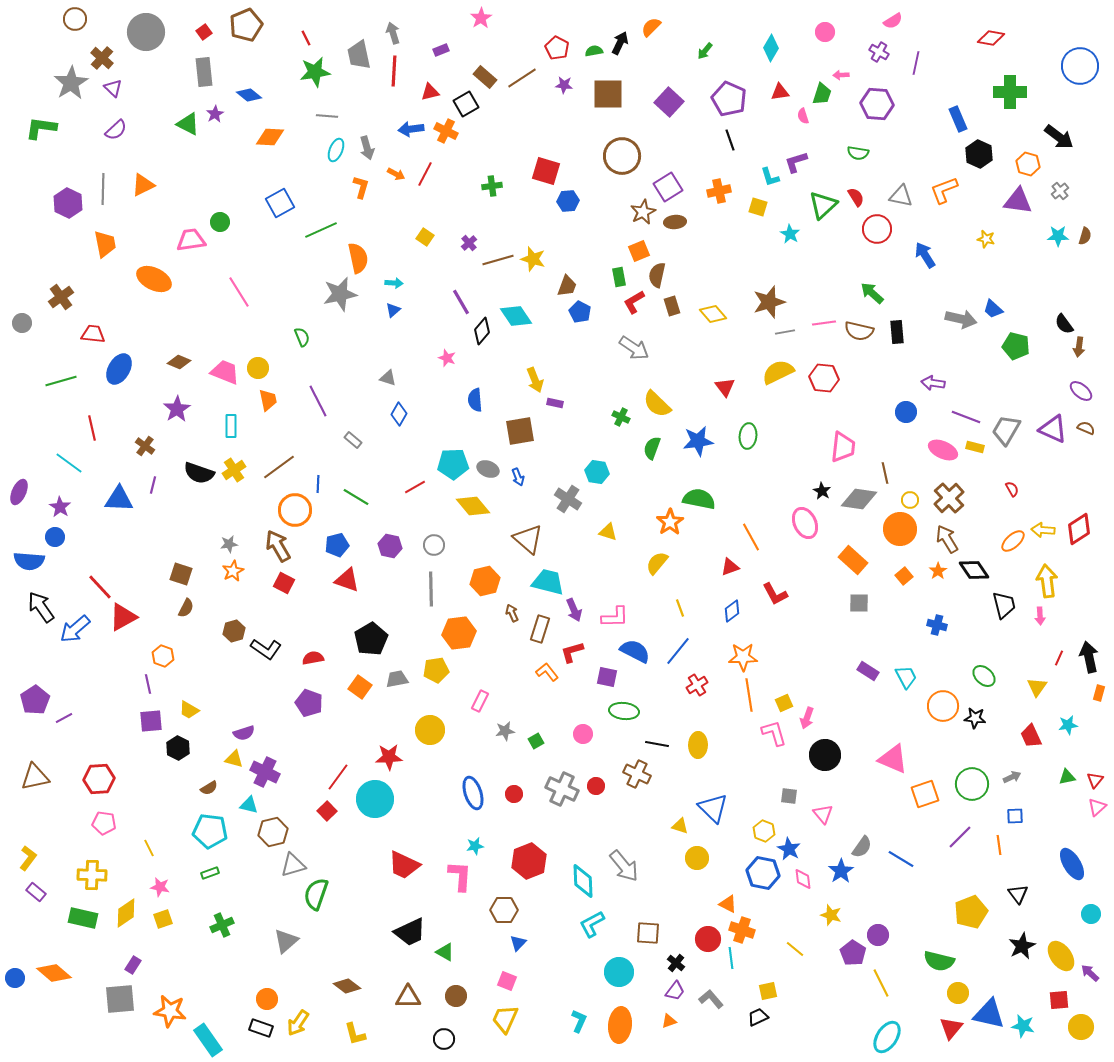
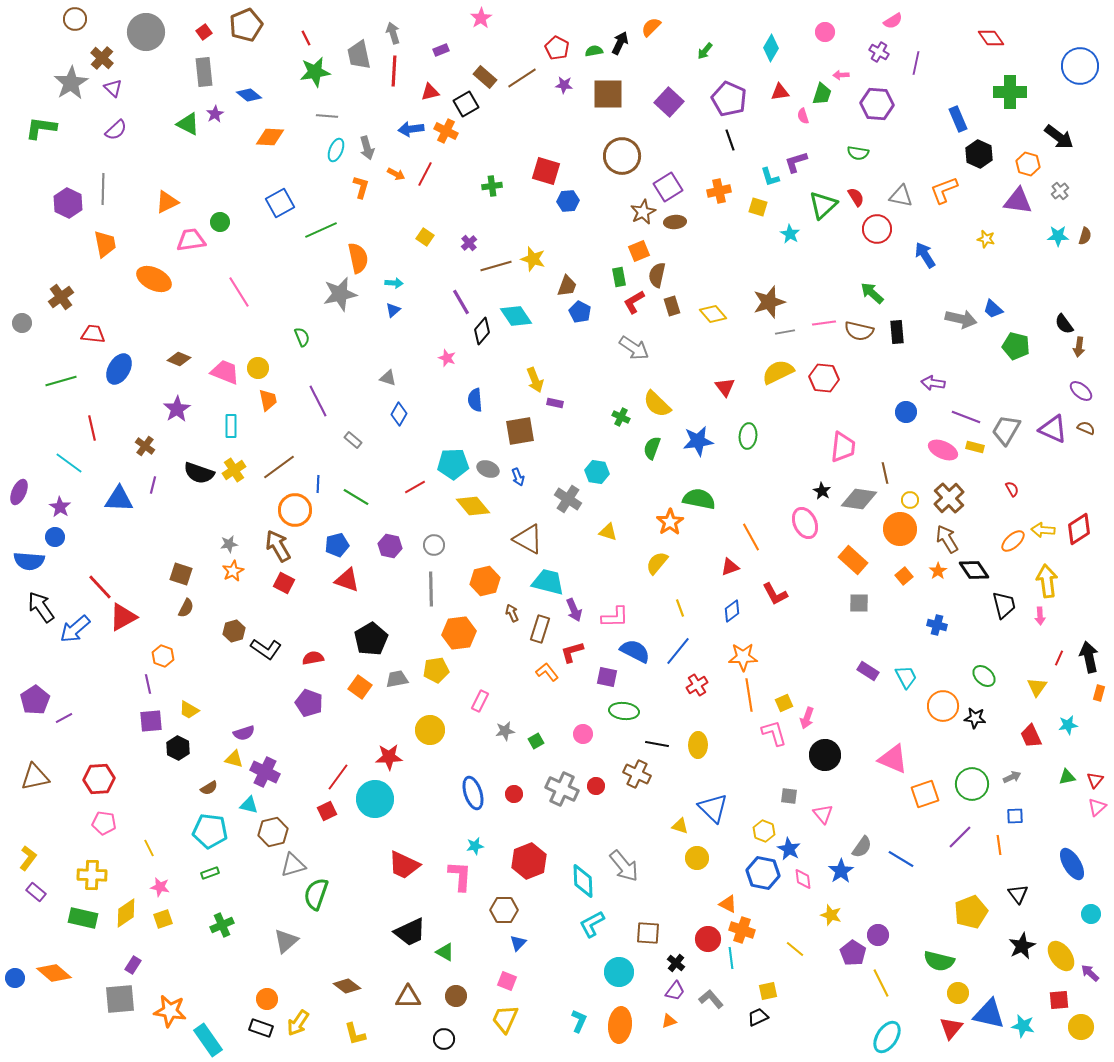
red diamond at (991, 38): rotated 44 degrees clockwise
orange triangle at (143, 185): moved 24 px right, 17 px down
brown line at (498, 260): moved 2 px left, 6 px down
brown diamond at (179, 362): moved 3 px up
brown triangle at (528, 539): rotated 12 degrees counterclockwise
red square at (327, 811): rotated 18 degrees clockwise
